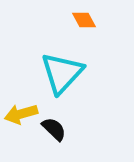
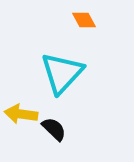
yellow arrow: rotated 24 degrees clockwise
